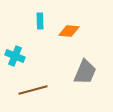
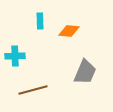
cyan cross: rotated 24 degrees counterclockwise
